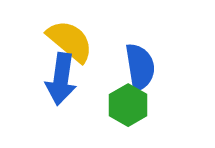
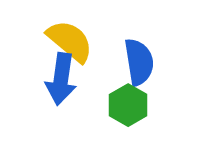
blue semicircle: moved 1 px left, 5 px up
